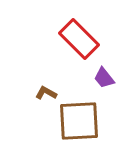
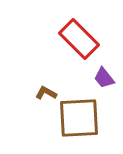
brown square: moved 3 px up
